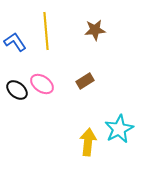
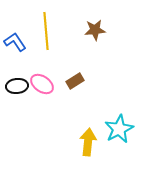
brown rectangle: moved 10 px left
black ellipse: moved 4 px up; rotated 45 degrees counterclockwise
